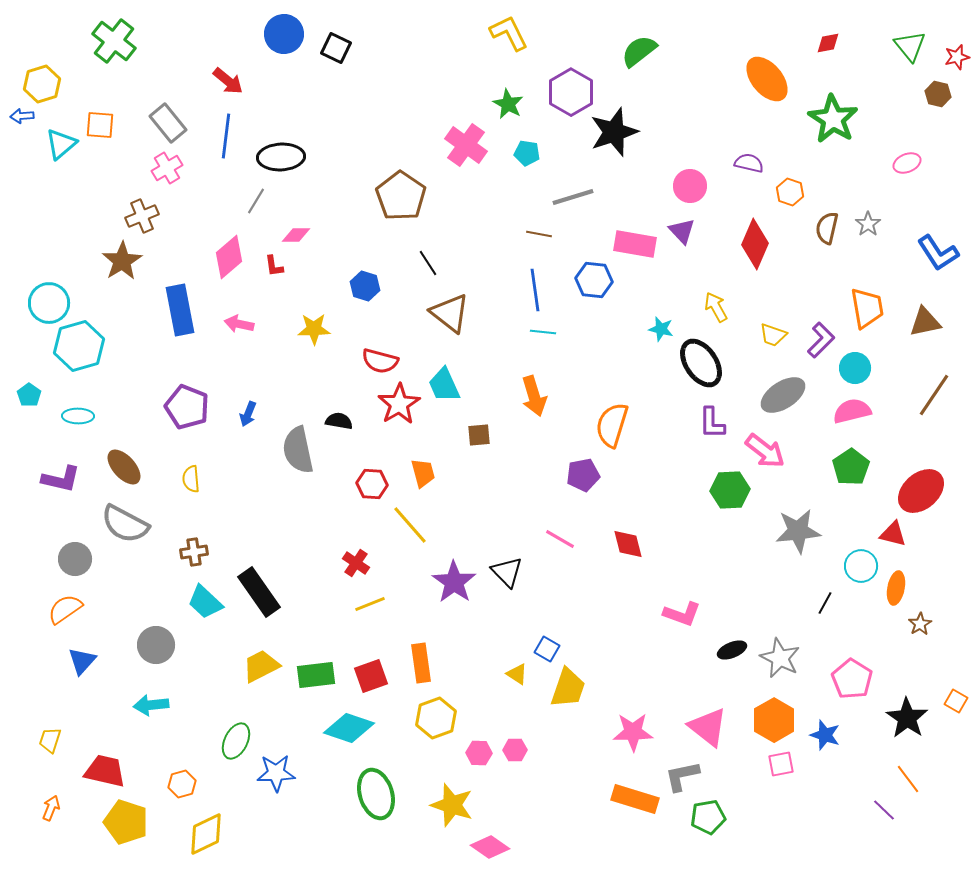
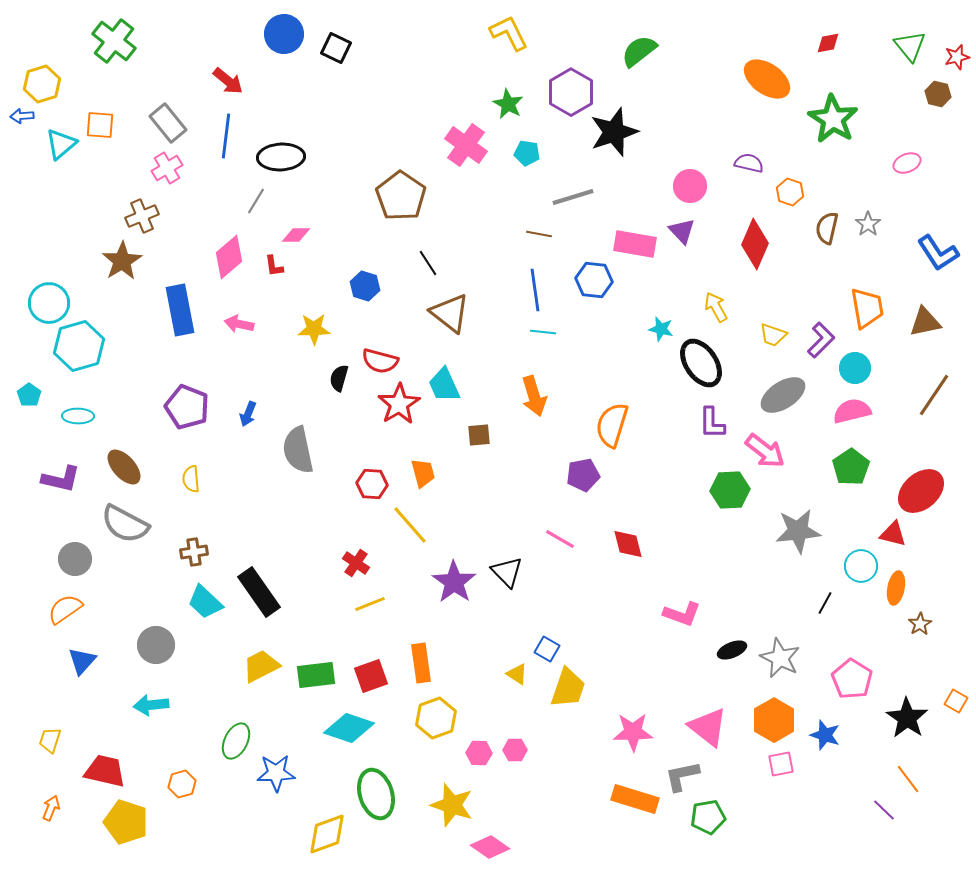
orange ellipse at (767, 79): rotated 15 degrees counterclockwise
black semicircle at (339, 421): moved 43 px up; rotated 84 degrees counterclockwise
yellow diamond at (206, 834): moved 121 px right; rotated 6 degrees clockwise
